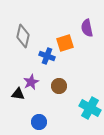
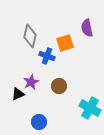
gray diamond: moved 7 px right
black triangle: rotated 32 degrees counterclockwise
